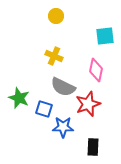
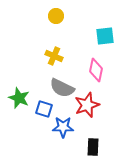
gray semicircle: moved 1 px left, 1 px down
red star: moved 1 px left, 1 px down
